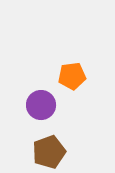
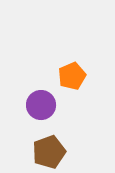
orange pentagon: rotated 16 degrees counterclockwise
